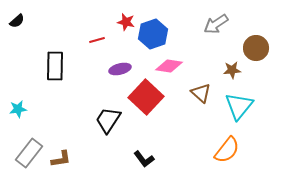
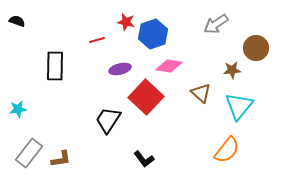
black semicircle: rotated 119 degrees counterclockwise
